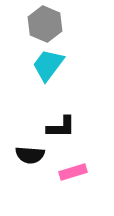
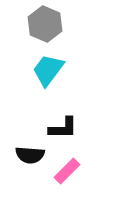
cyan trapezoid: moved 5 px down
black L-shape: moved 2 px right, 1 px down
pink rectangle: moved 6 px left, 1 px up; rotated 28 degrees counterclockwise
